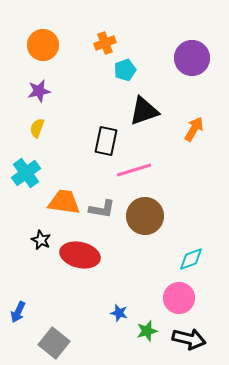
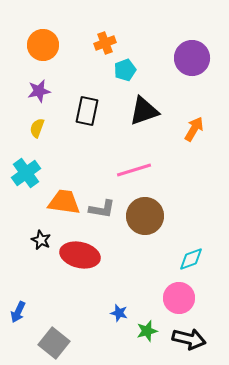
black rectangle: moved 19 px left, 30 px up
